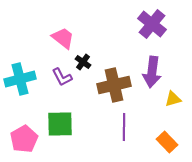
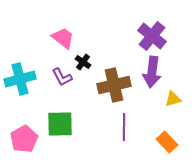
purple cross: moved 12 px down
